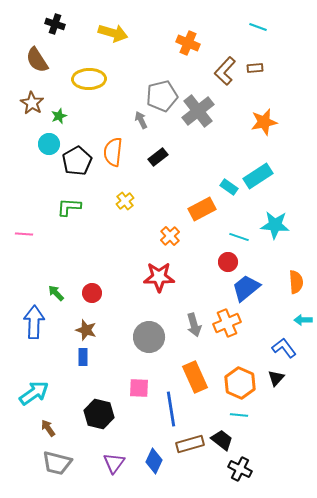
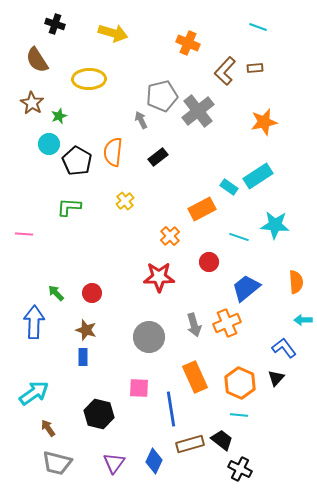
black pentagon at (77, 161): rotated 12 degrees counterclockwise
red circle at (228, 262): moved 19 px left
